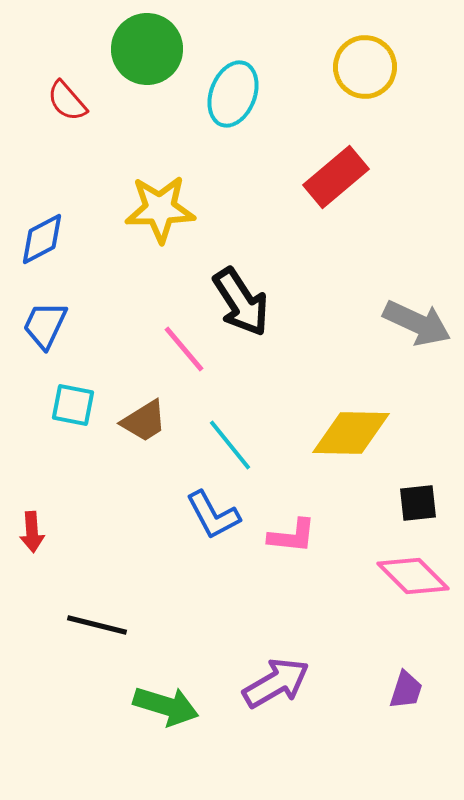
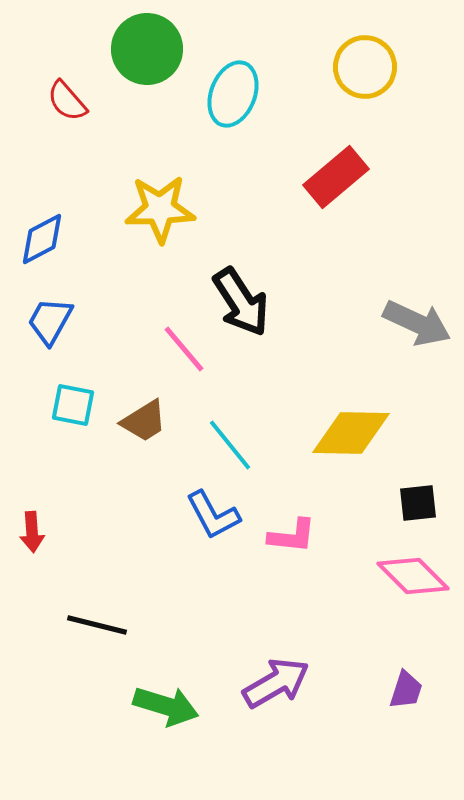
blue trapezoid: moved 5 px right, 4 px up; rotated 4 degrees clockwise
